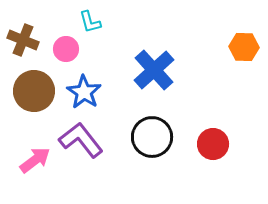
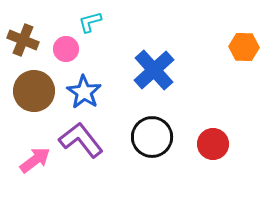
cyan L-shape: rotated 90 degrees clockwise
